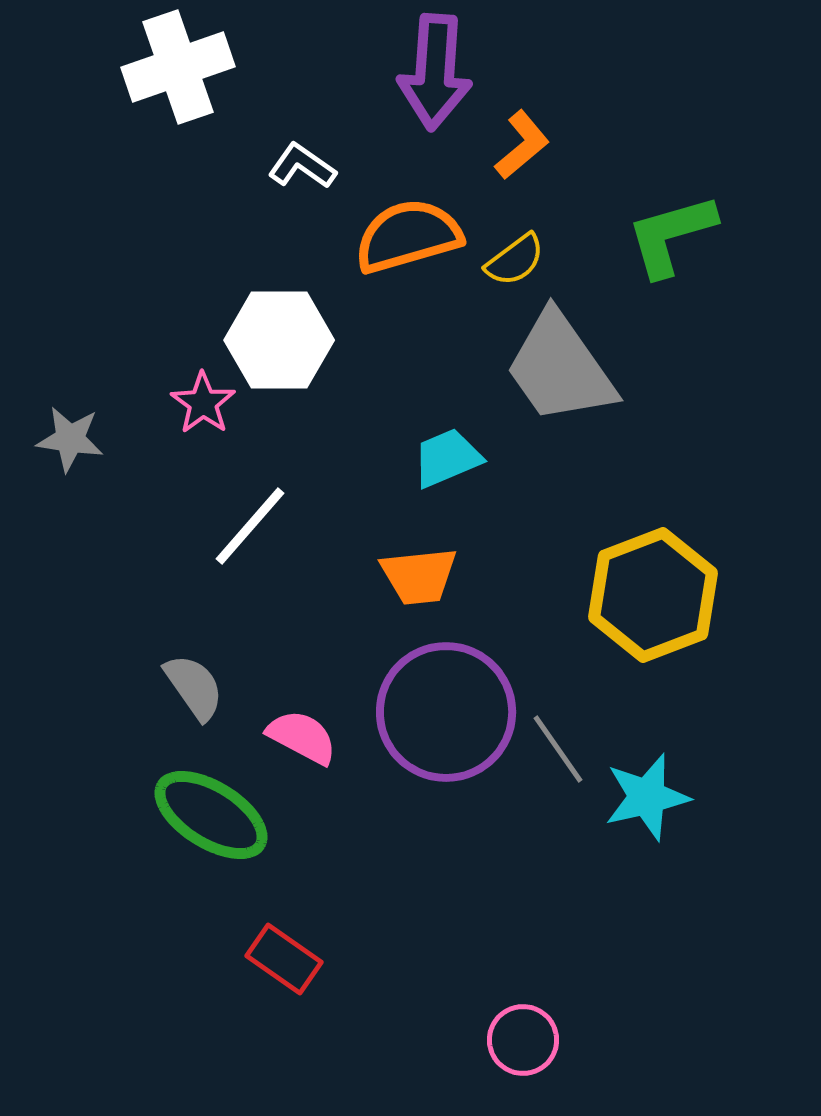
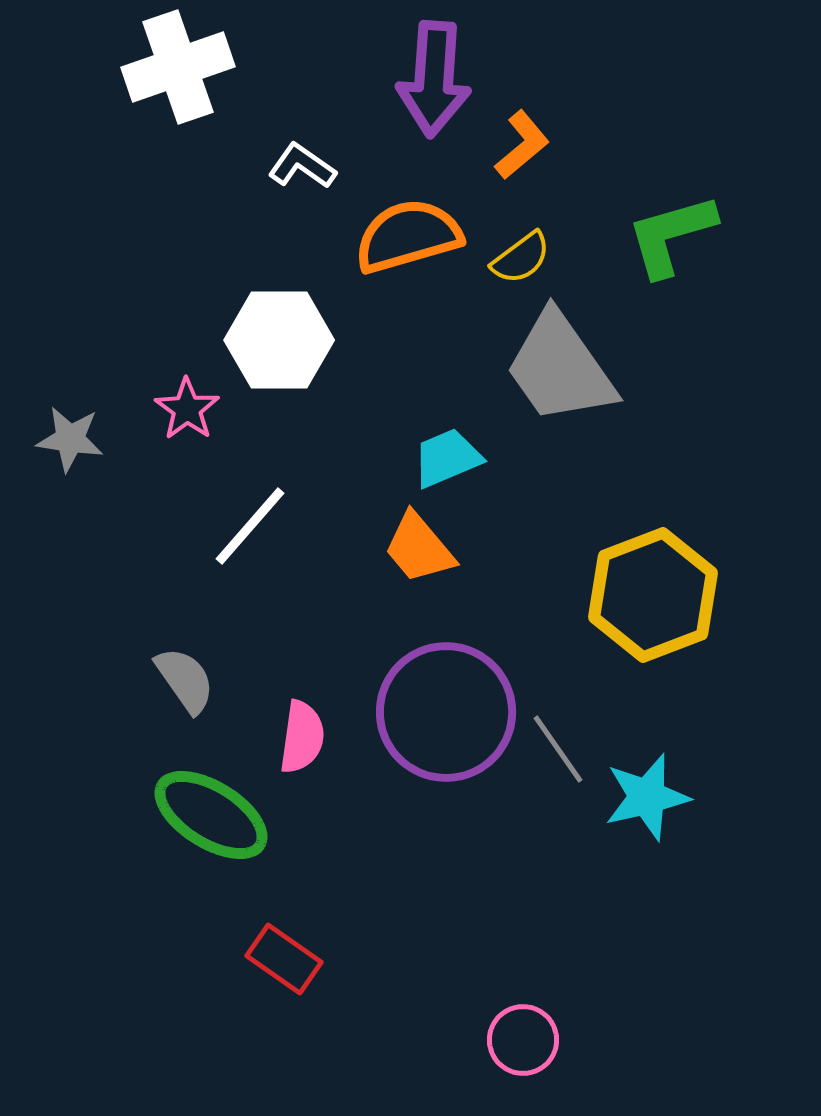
purple arrow: moved 1 px left, 7 px down
yellow semicircle: moved 6 px right, 2 px up
pink star: moved 16 px left, 6 px down
orange trapezoid: moved 28 px up; rotated 56 degrees clockwise
gray semicircle: moved 9 px left, 7 px up
pink semicircle: rotated 70 degrees clockwise
